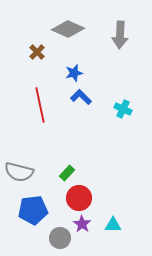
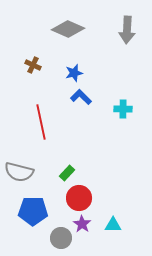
gray arrow: moved 7 px right, 5 px up
brown cross: moved 4 px left, 13 px down; rotated 21 degrees counterclockwise
red line: moved 1 px right, 17 px down
cyan cross: rotated 24 degrees counterclockwise
blue pentagon: moved 1 px down; rotated 8 degrees clockwise
gray circle: moved 1 px right
